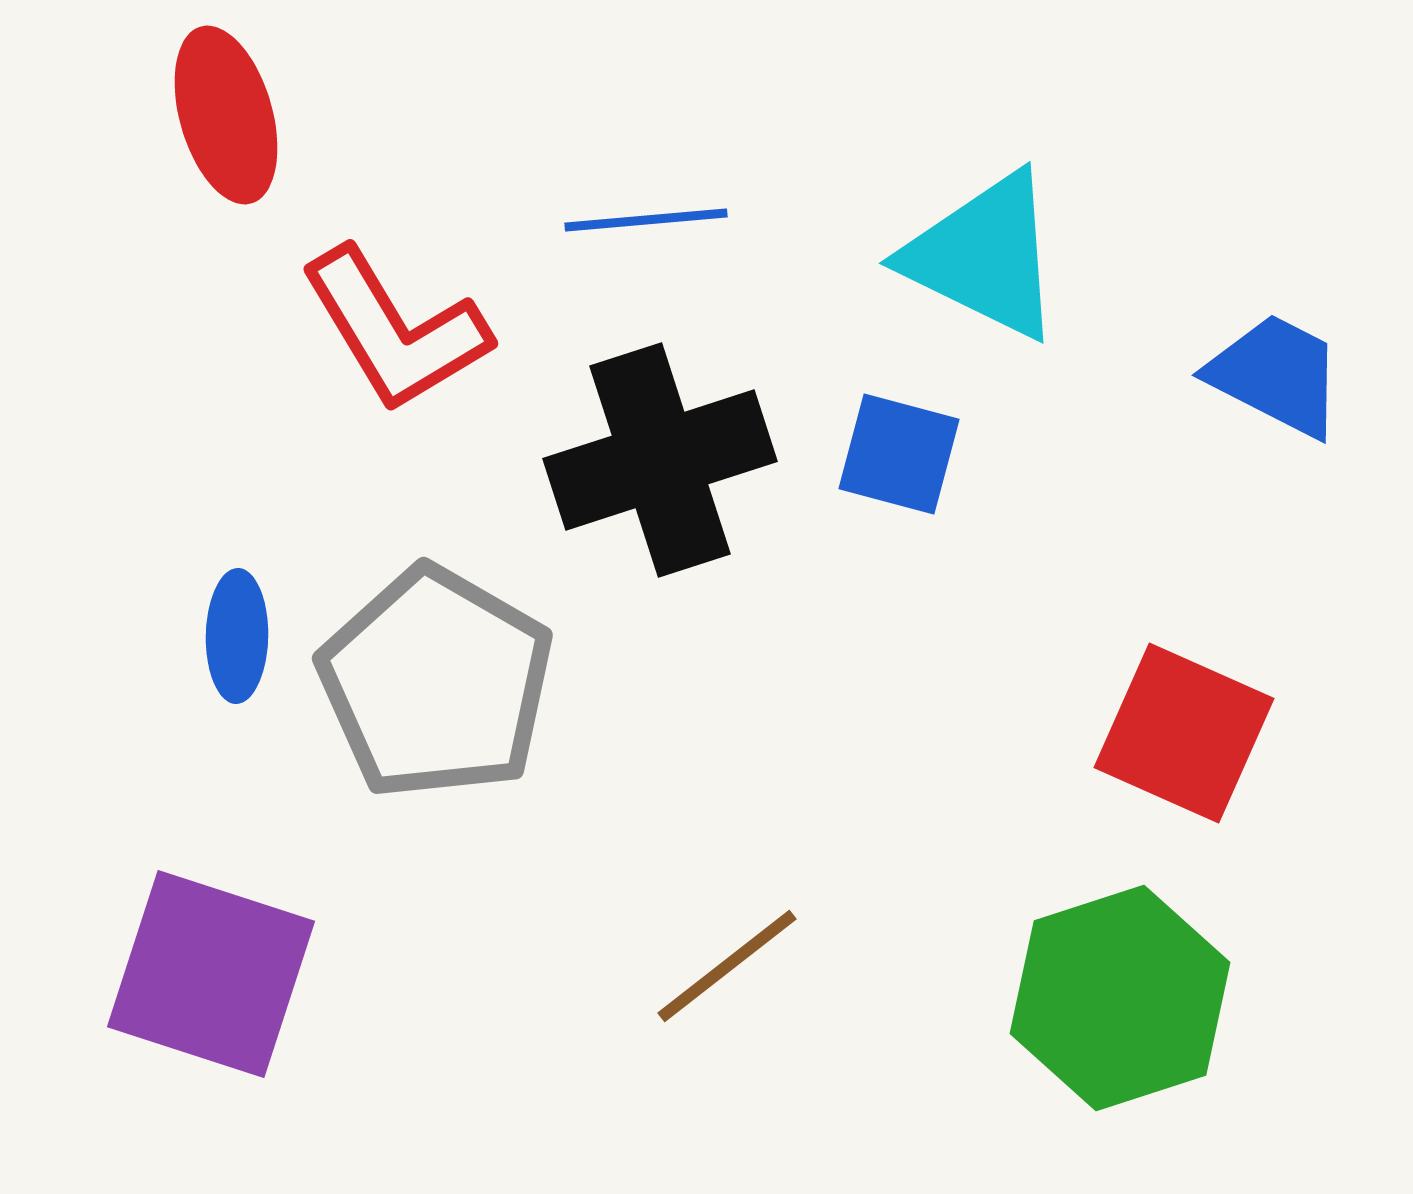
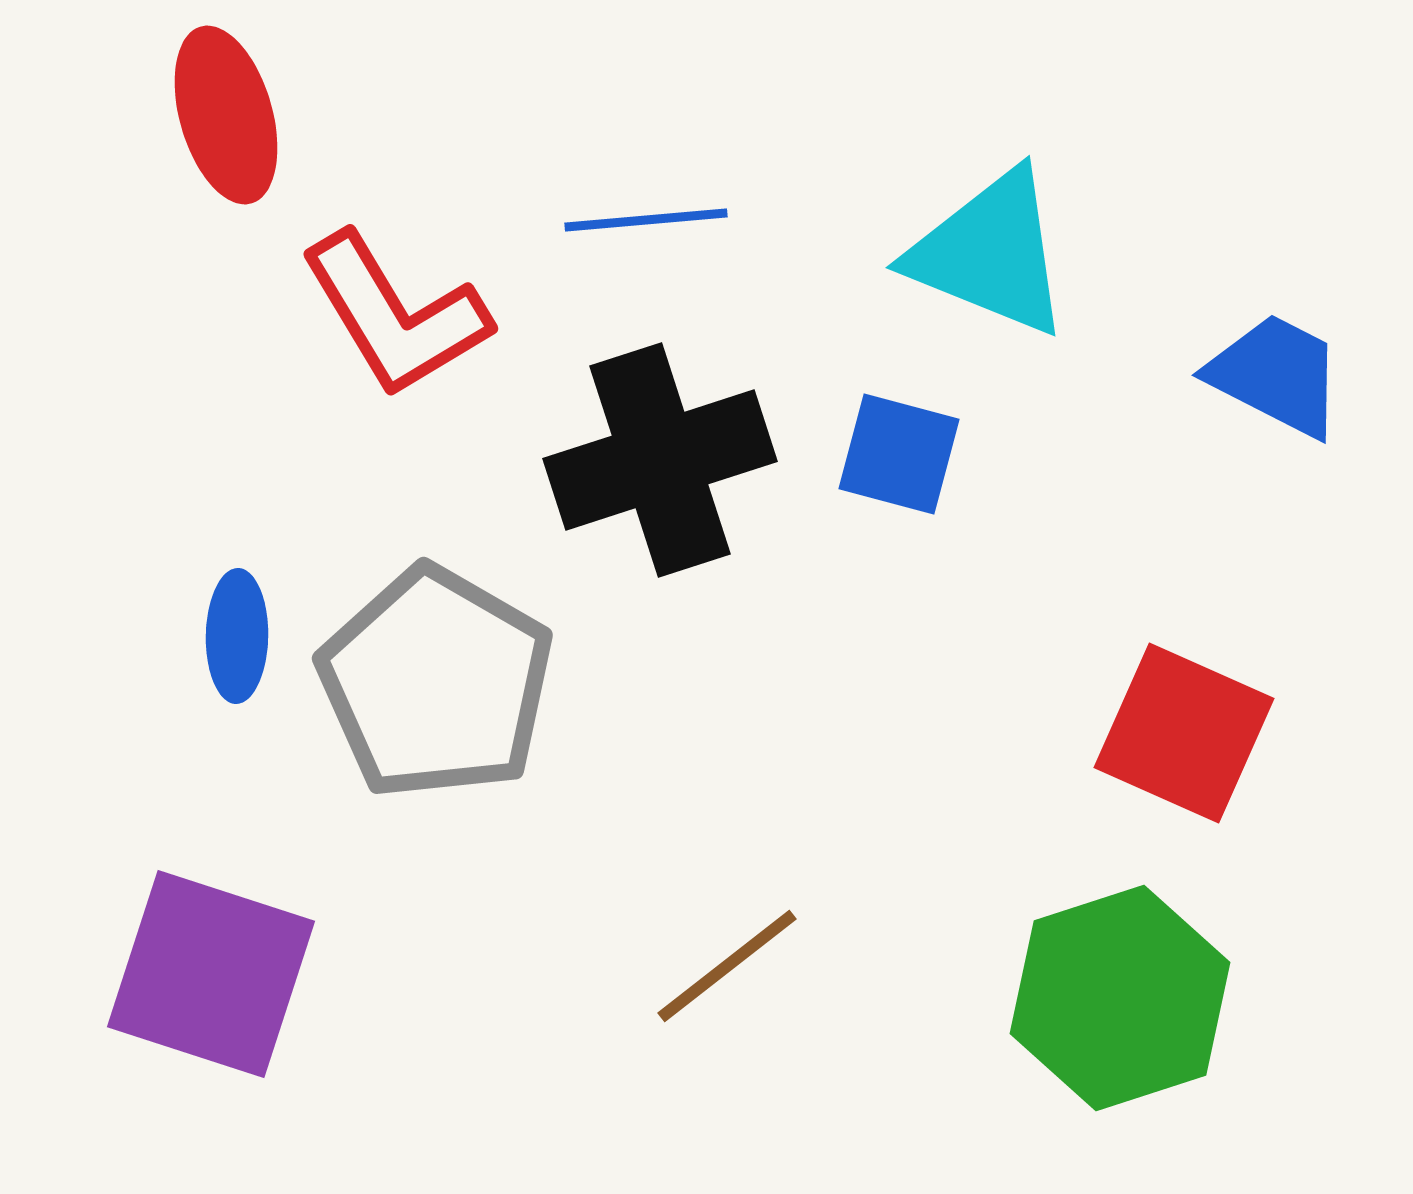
cyan triangle: moved 6 px right, 3 px up; rotated 4 degrees counterclockwise
red L-shape: moved 15 px up
